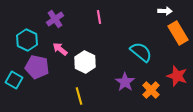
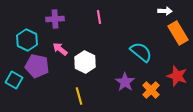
purple cross: rotated 30 degrees clockwise
purple pentagon: moved 1 px up
